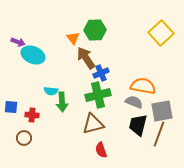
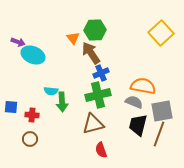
brown arrow: moved 5 px right, 5 px up
brown circle: moved 6 px right, 1 px down
